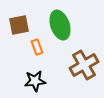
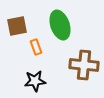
brown square: moved 2 px left, 1 px down
orange rectangle: moved 1 px left
brown cross: rotated 36 degrees clockwise
